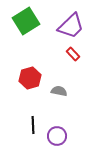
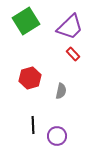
purple trapezoid: moved 1 px left, 1 px down
gray semicircle: moved 2 px right; rotated 91 degrees clockwise
